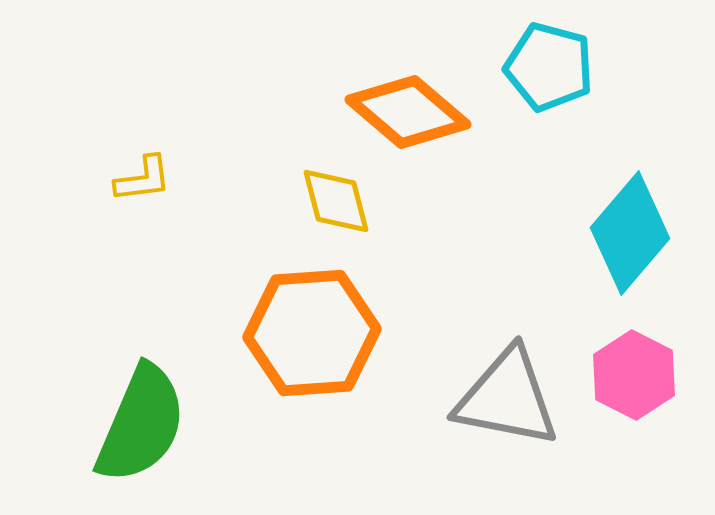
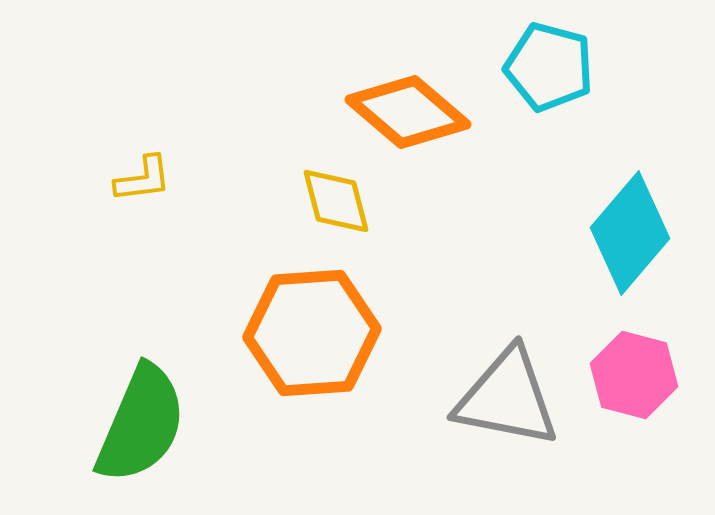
pink hexagon: rotated 12 degrees counterclockwise
